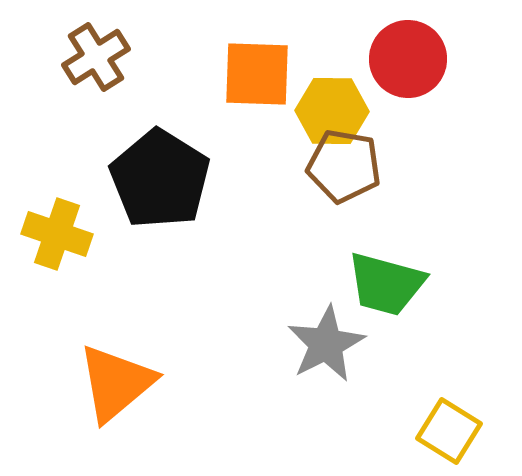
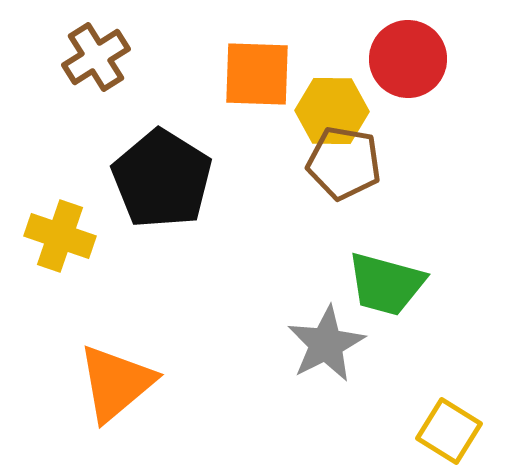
brown pentagon: moved 3 px up
black pentagon: moved 2 px right
yellow cross: moved 3 px right, 2 px down
